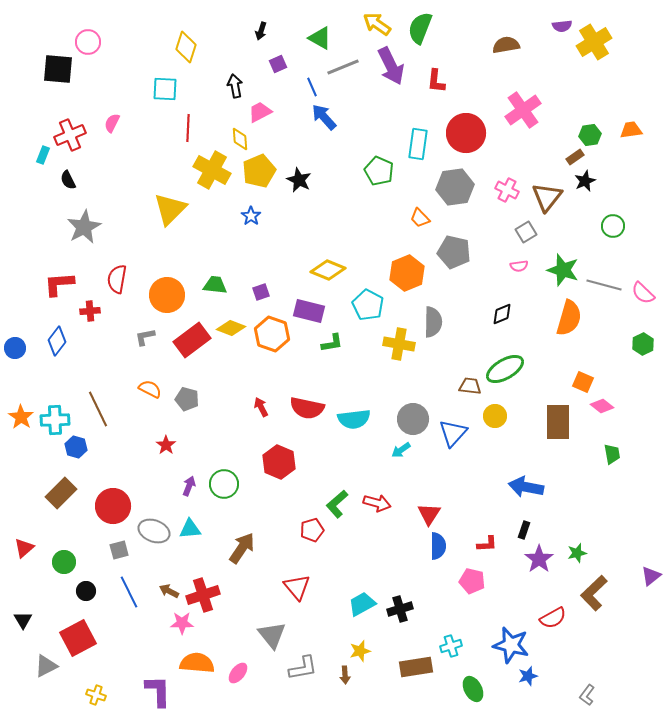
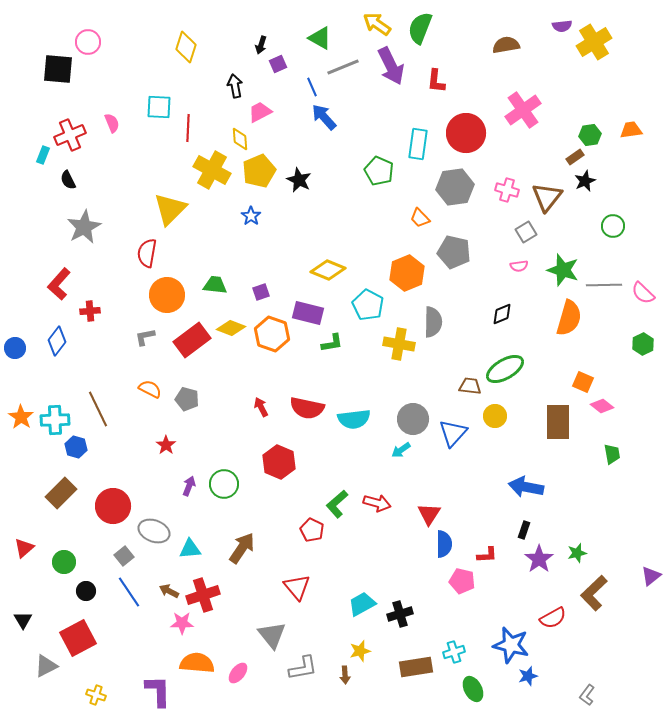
black arrow at (261, 31): moved 14 px down
cyan square at (165, 89): moved 6 px left, 18 px down
pink semicircle at (112, 123): rotated 132 degrees clockwise
pink cross at (507, 190): rotated 10 degrees counterclockwise
red semicircle at (117, 279): moved 30 px right, 26 px up
red L-shape at (59, 284): rotated 44 degrees counterclockwise
gray line at (604, 285): rotated 16 degrees counterclockwise
purple rectangle at (309, 311): moved 1 px left, 2 px down
cyan triangle at (190, 529): moved 20 px down
red pentagon at (312, 530): rotated 30 degrees counterclockwise
red L-shape at (487, 544): moved 11 px down
blue semicircle at (438, 546): moved 6 px right, 2 px up
gray square at (119, 550): moved 5 px right, 6 px down; rotated 24 degrees counterclockwise
pink pentagon at (472, 581): moved 10 px left
blue line at (129, 592): rotated 8 degrees counterclockwise
black cross at (400, 609): moved 5 px down
cyan cross at (451, 646): moved 3 px right, 6 px down
